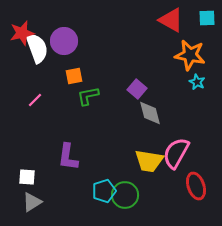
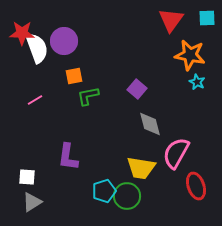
red triangle: rotated 36 degrees clockwise
red star: rotated 15 degrees clockwise
pink line: rotated 14 degrees clockwise
gray diamond: moved 11 px down
yellow trapezoid: moved 8 px left, 7 px down
green circle: moved 2 px right, 1 px down
